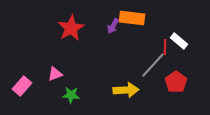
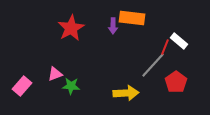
purple arrow: rotated 28 degrees counterclockwise
red line: rotated 21 degrees clockwise
yellow arrow: moved 3 px down
green star: moved 9 px up
